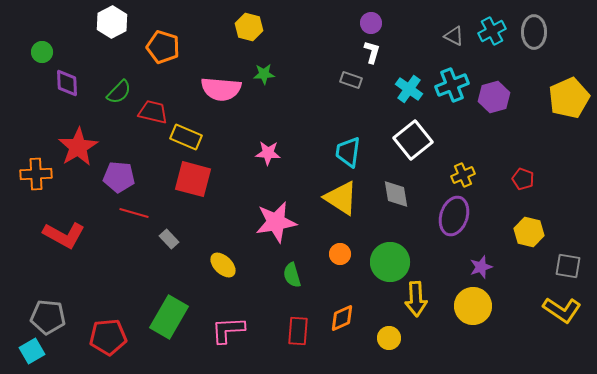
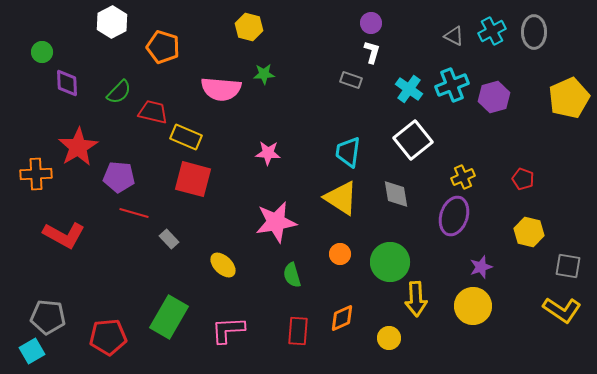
yellow cross at (463, 175): moved 2 px down
